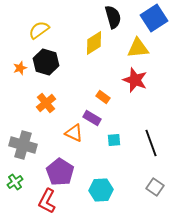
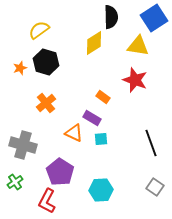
black semicircle: moved 2 px left; rotated 15 degrees clockwise
yellow triangle: moved 2 px up; rotated 15 degrees clockwise
cyan square: moved 13 px left, 1 px up
